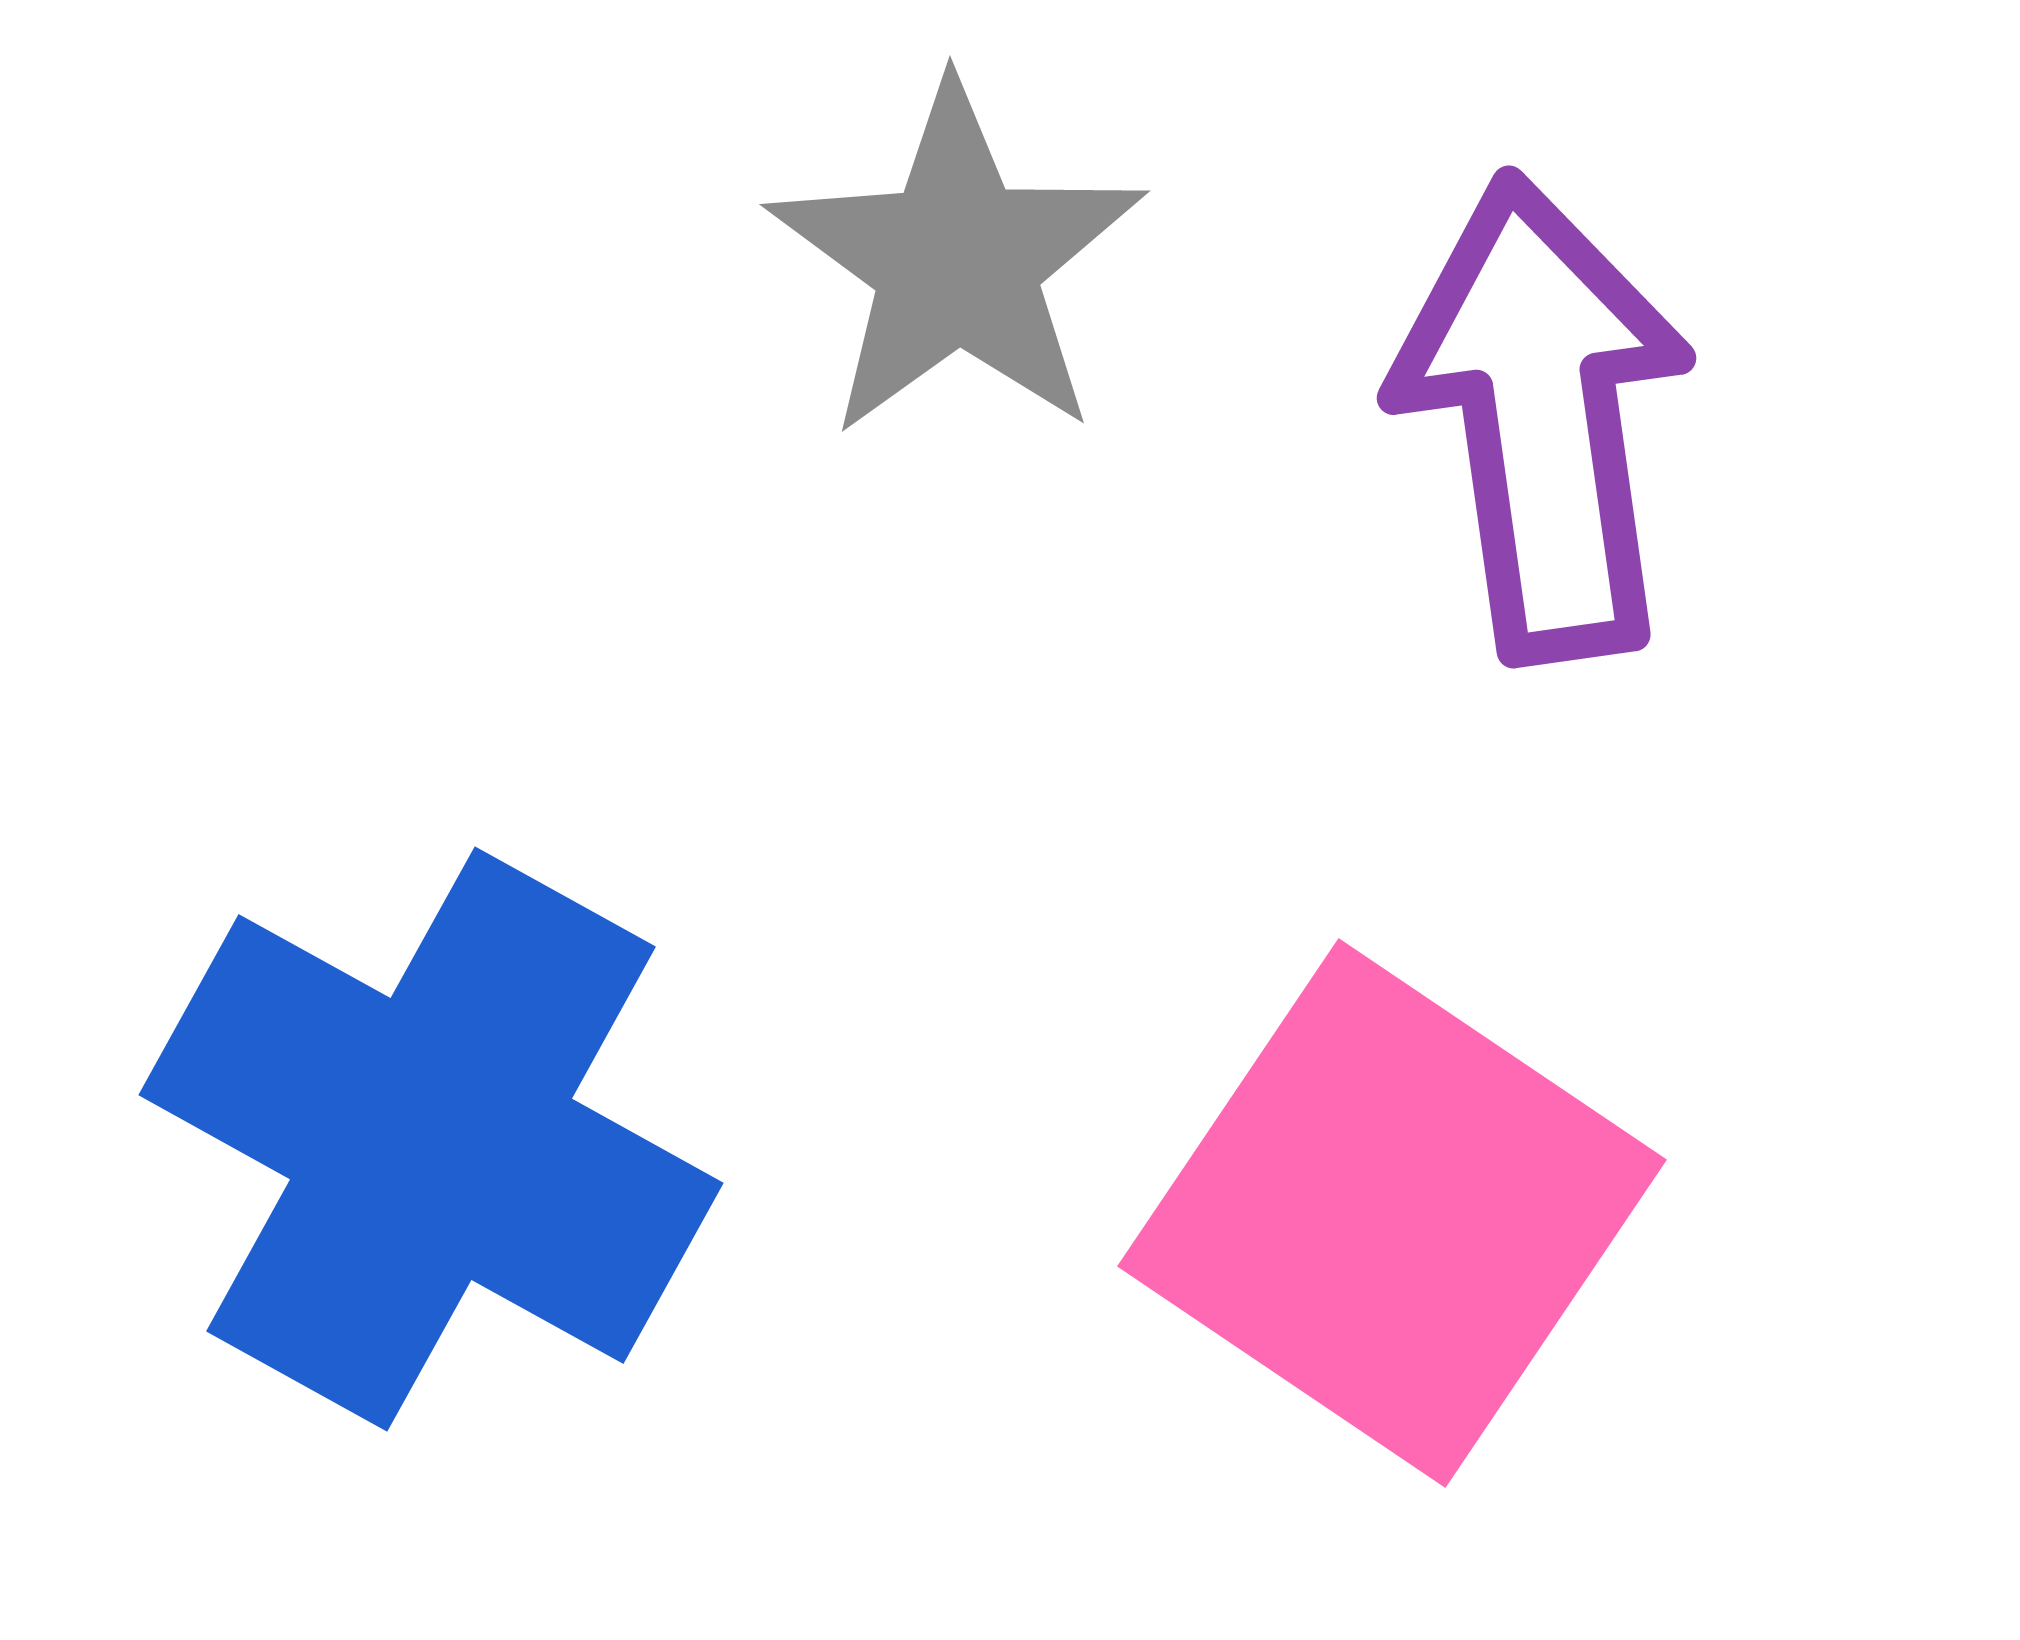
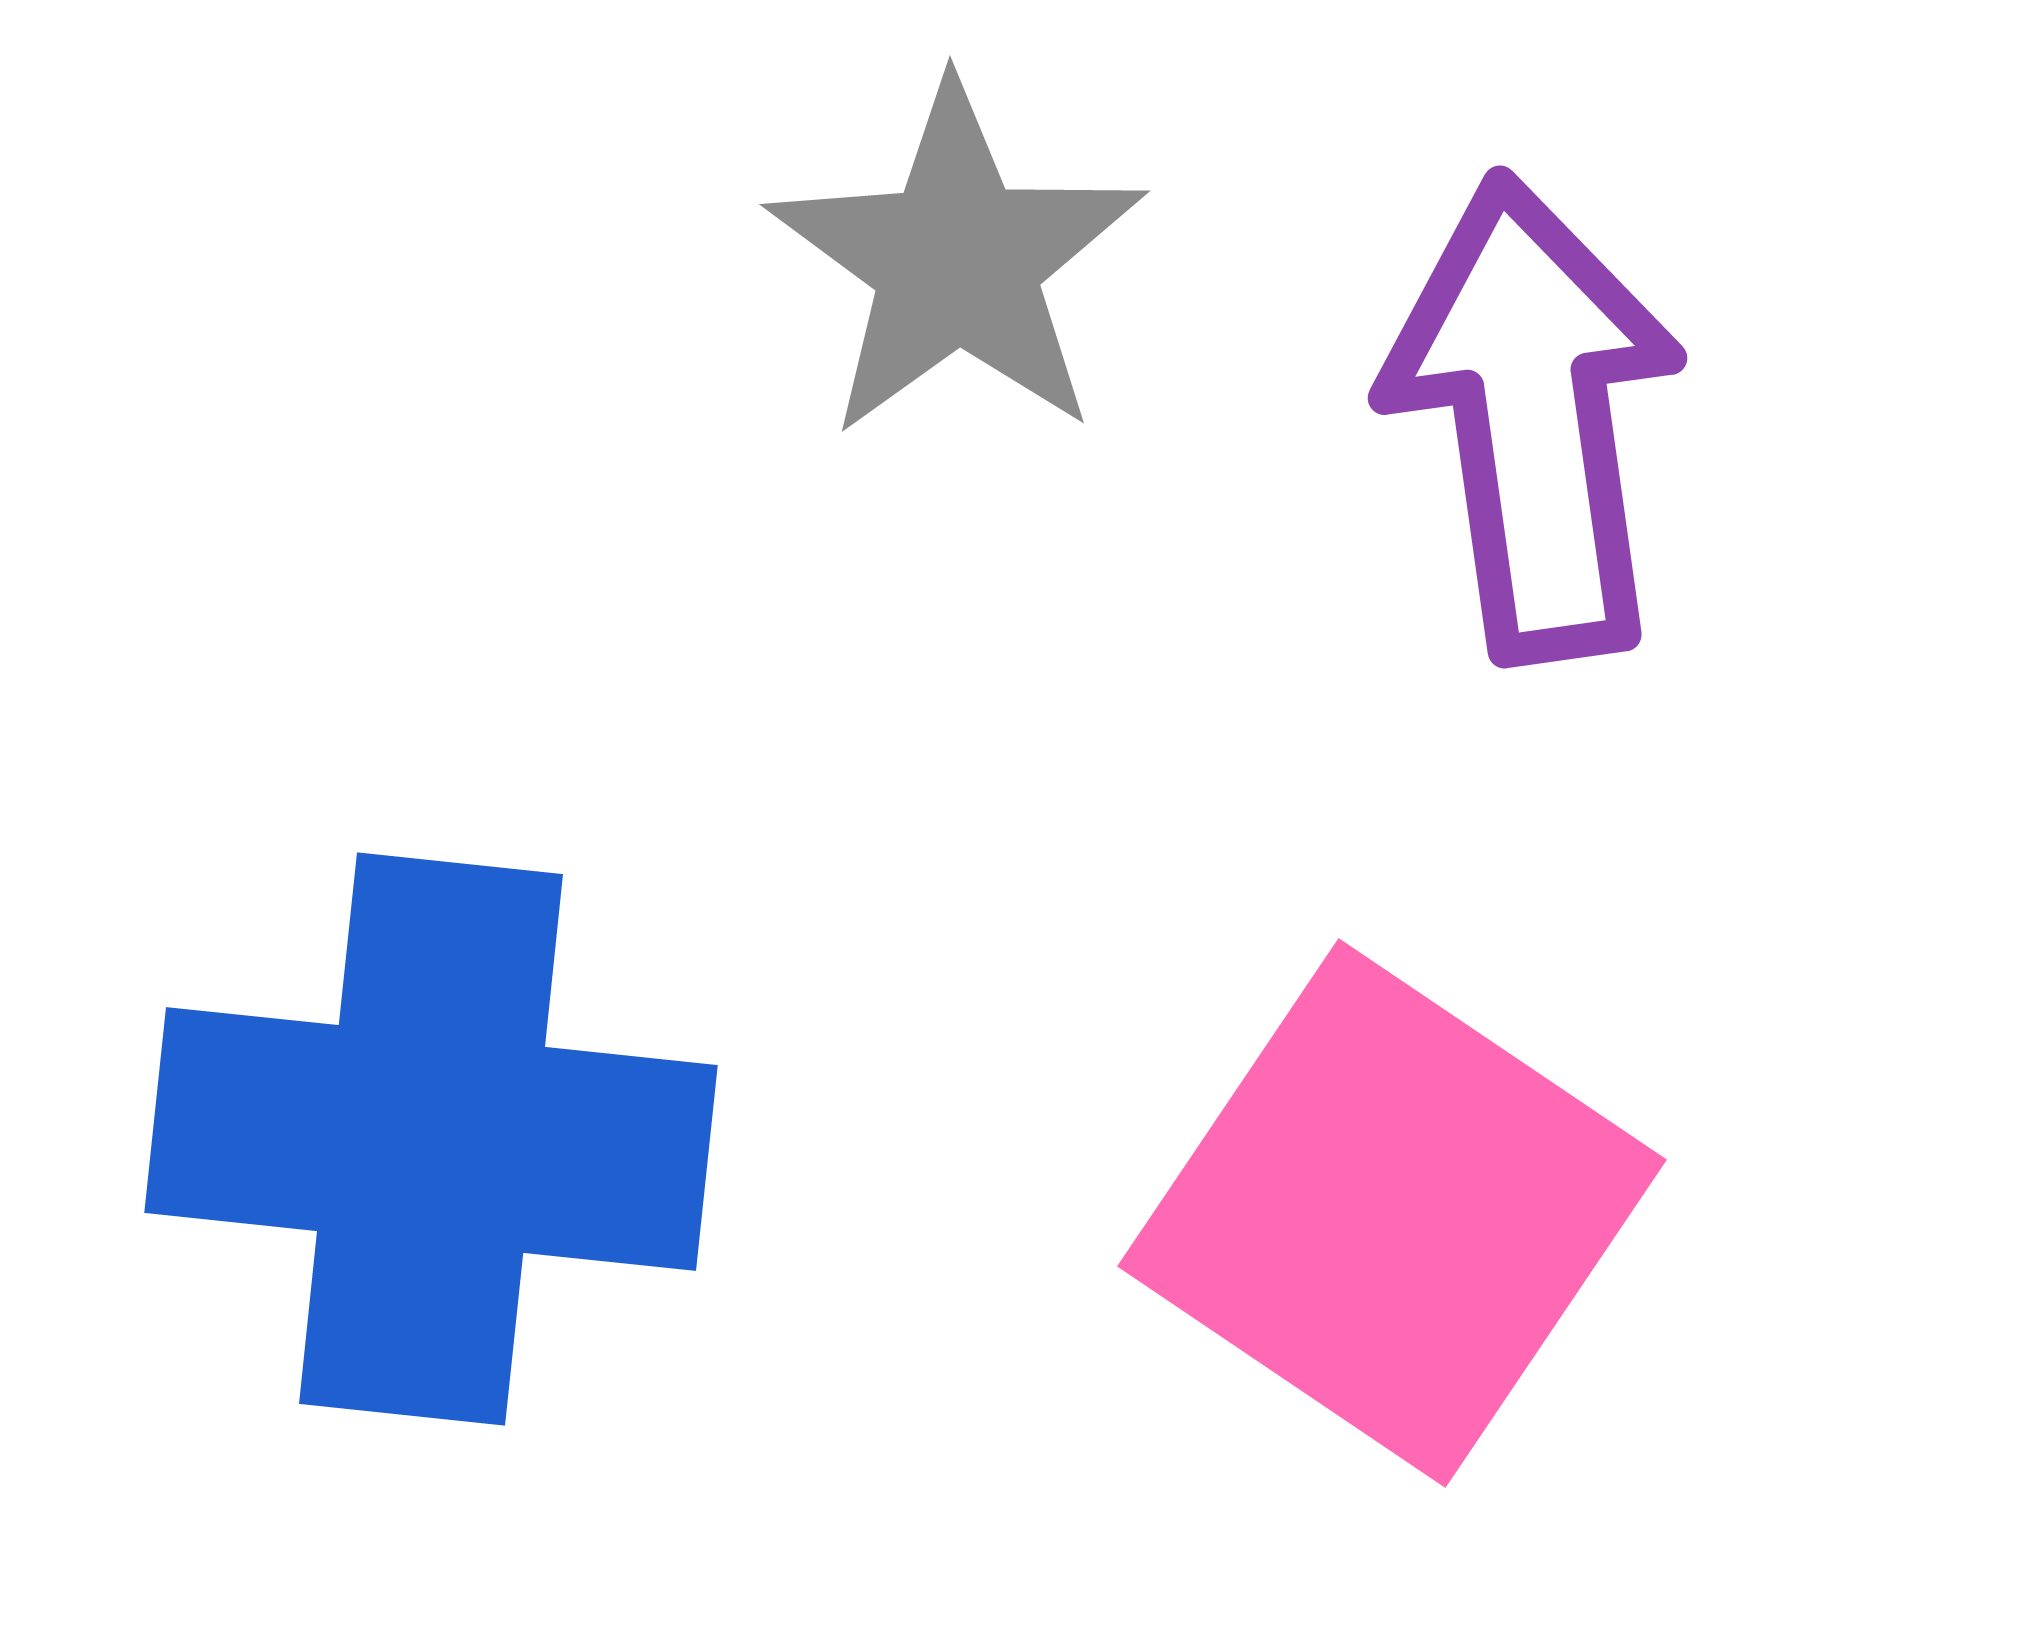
purple arrow: moved 9 px left
blue cross: rotated 23 degrees counterclockwise
